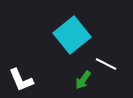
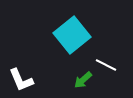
white line: moved 1 px down
green arrow: rotated 12 degrees clockwise
